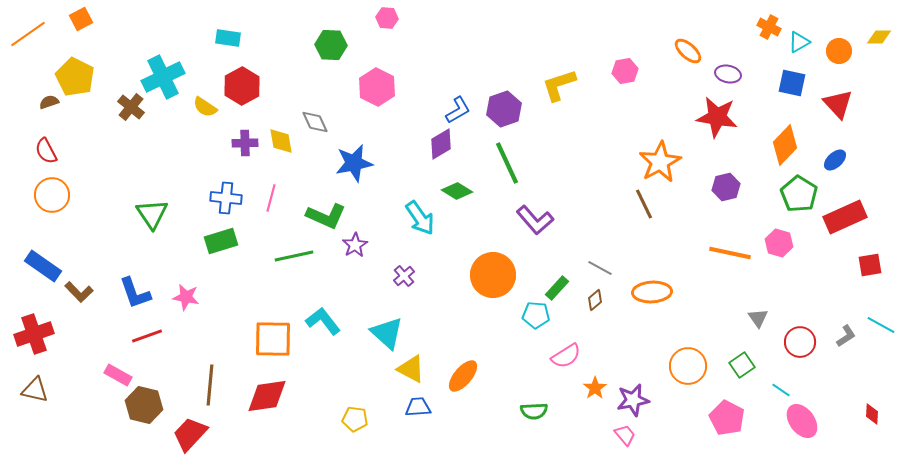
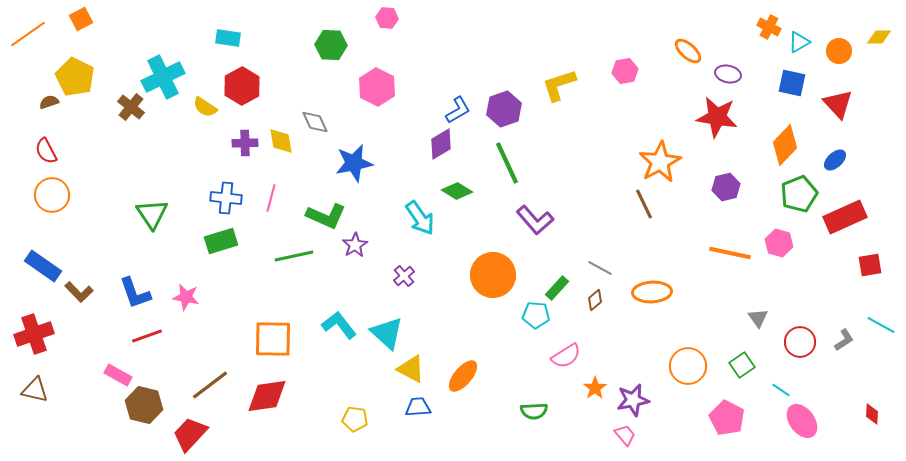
green pentagon at (799, 194): rotated 18 degrees clockwise
cyan L-shape at (323, 321): moved 16 px right, 4 px down
gray L-shape at (846, 336): moved 2 px left, 4 px down
brown line at (210, 385): rotated 48 degrees clockwise
